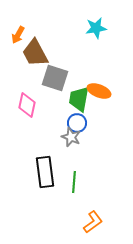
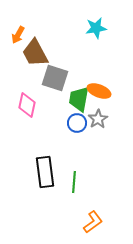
gray star: moved 27 px right, 18 px up; rotated 18 degrees clockwise
